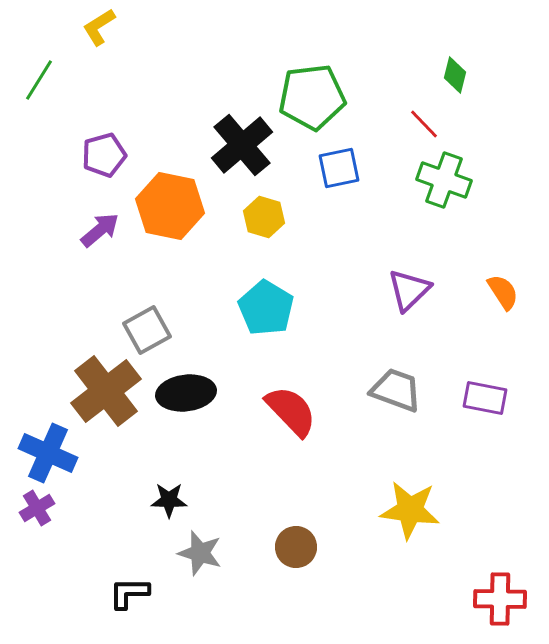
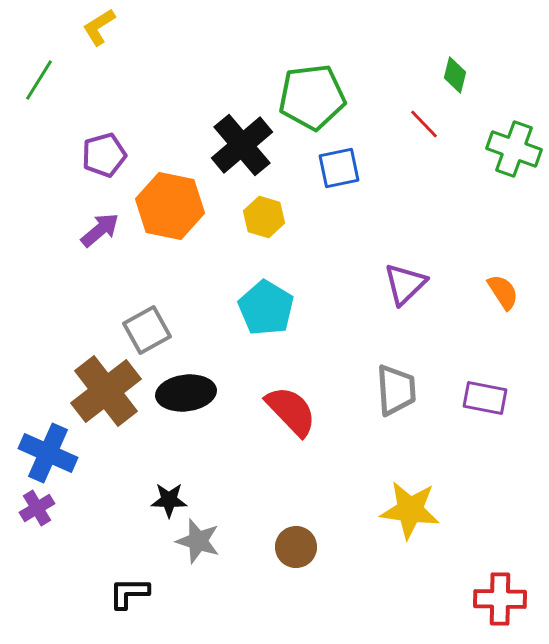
green cross: moved 70 px right, 31 px up
purple triangle: moved 4 px left, 6 px up
gray trapezoid: rotated 66 degrees clockwise
gray star: moved 2 px left, 12 px up
